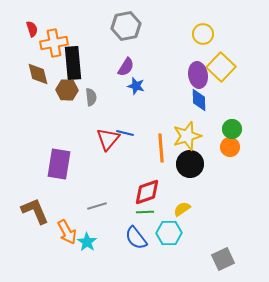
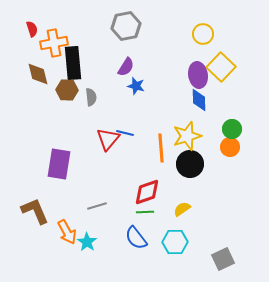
cyan hexagon: moved 6 px right, 9 px down
